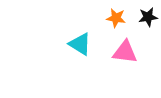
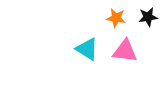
cyan triangle: moved 7 px right, 5 px down
pink triangle: moved 1 px up
